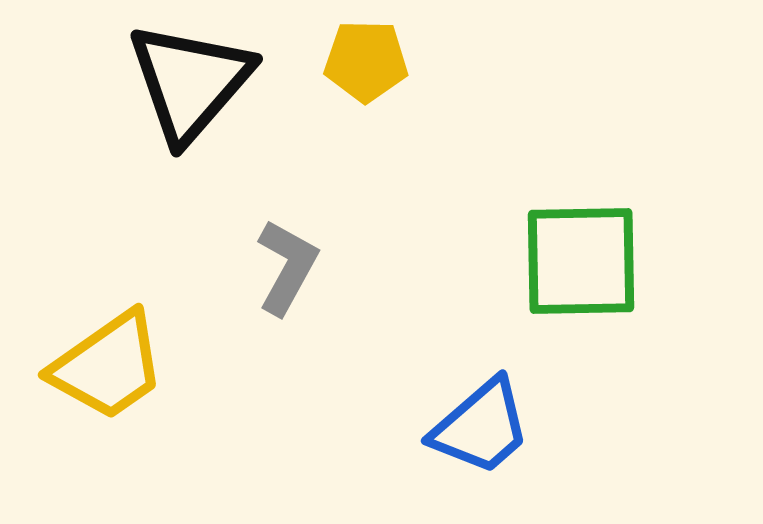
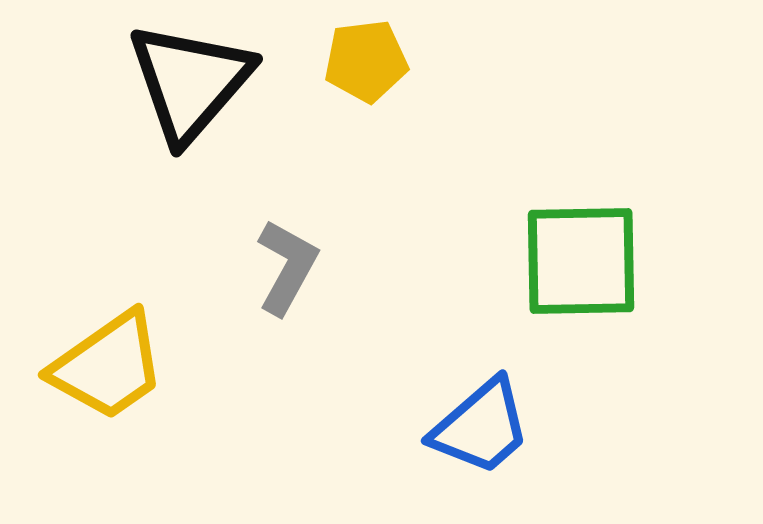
yellow pentagon: rotated 8 degrees counterclockwise
